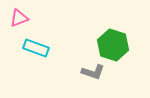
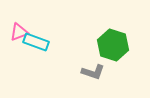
pink triangle: moved 14 px down
cyan rectangle: moved 6 px up
